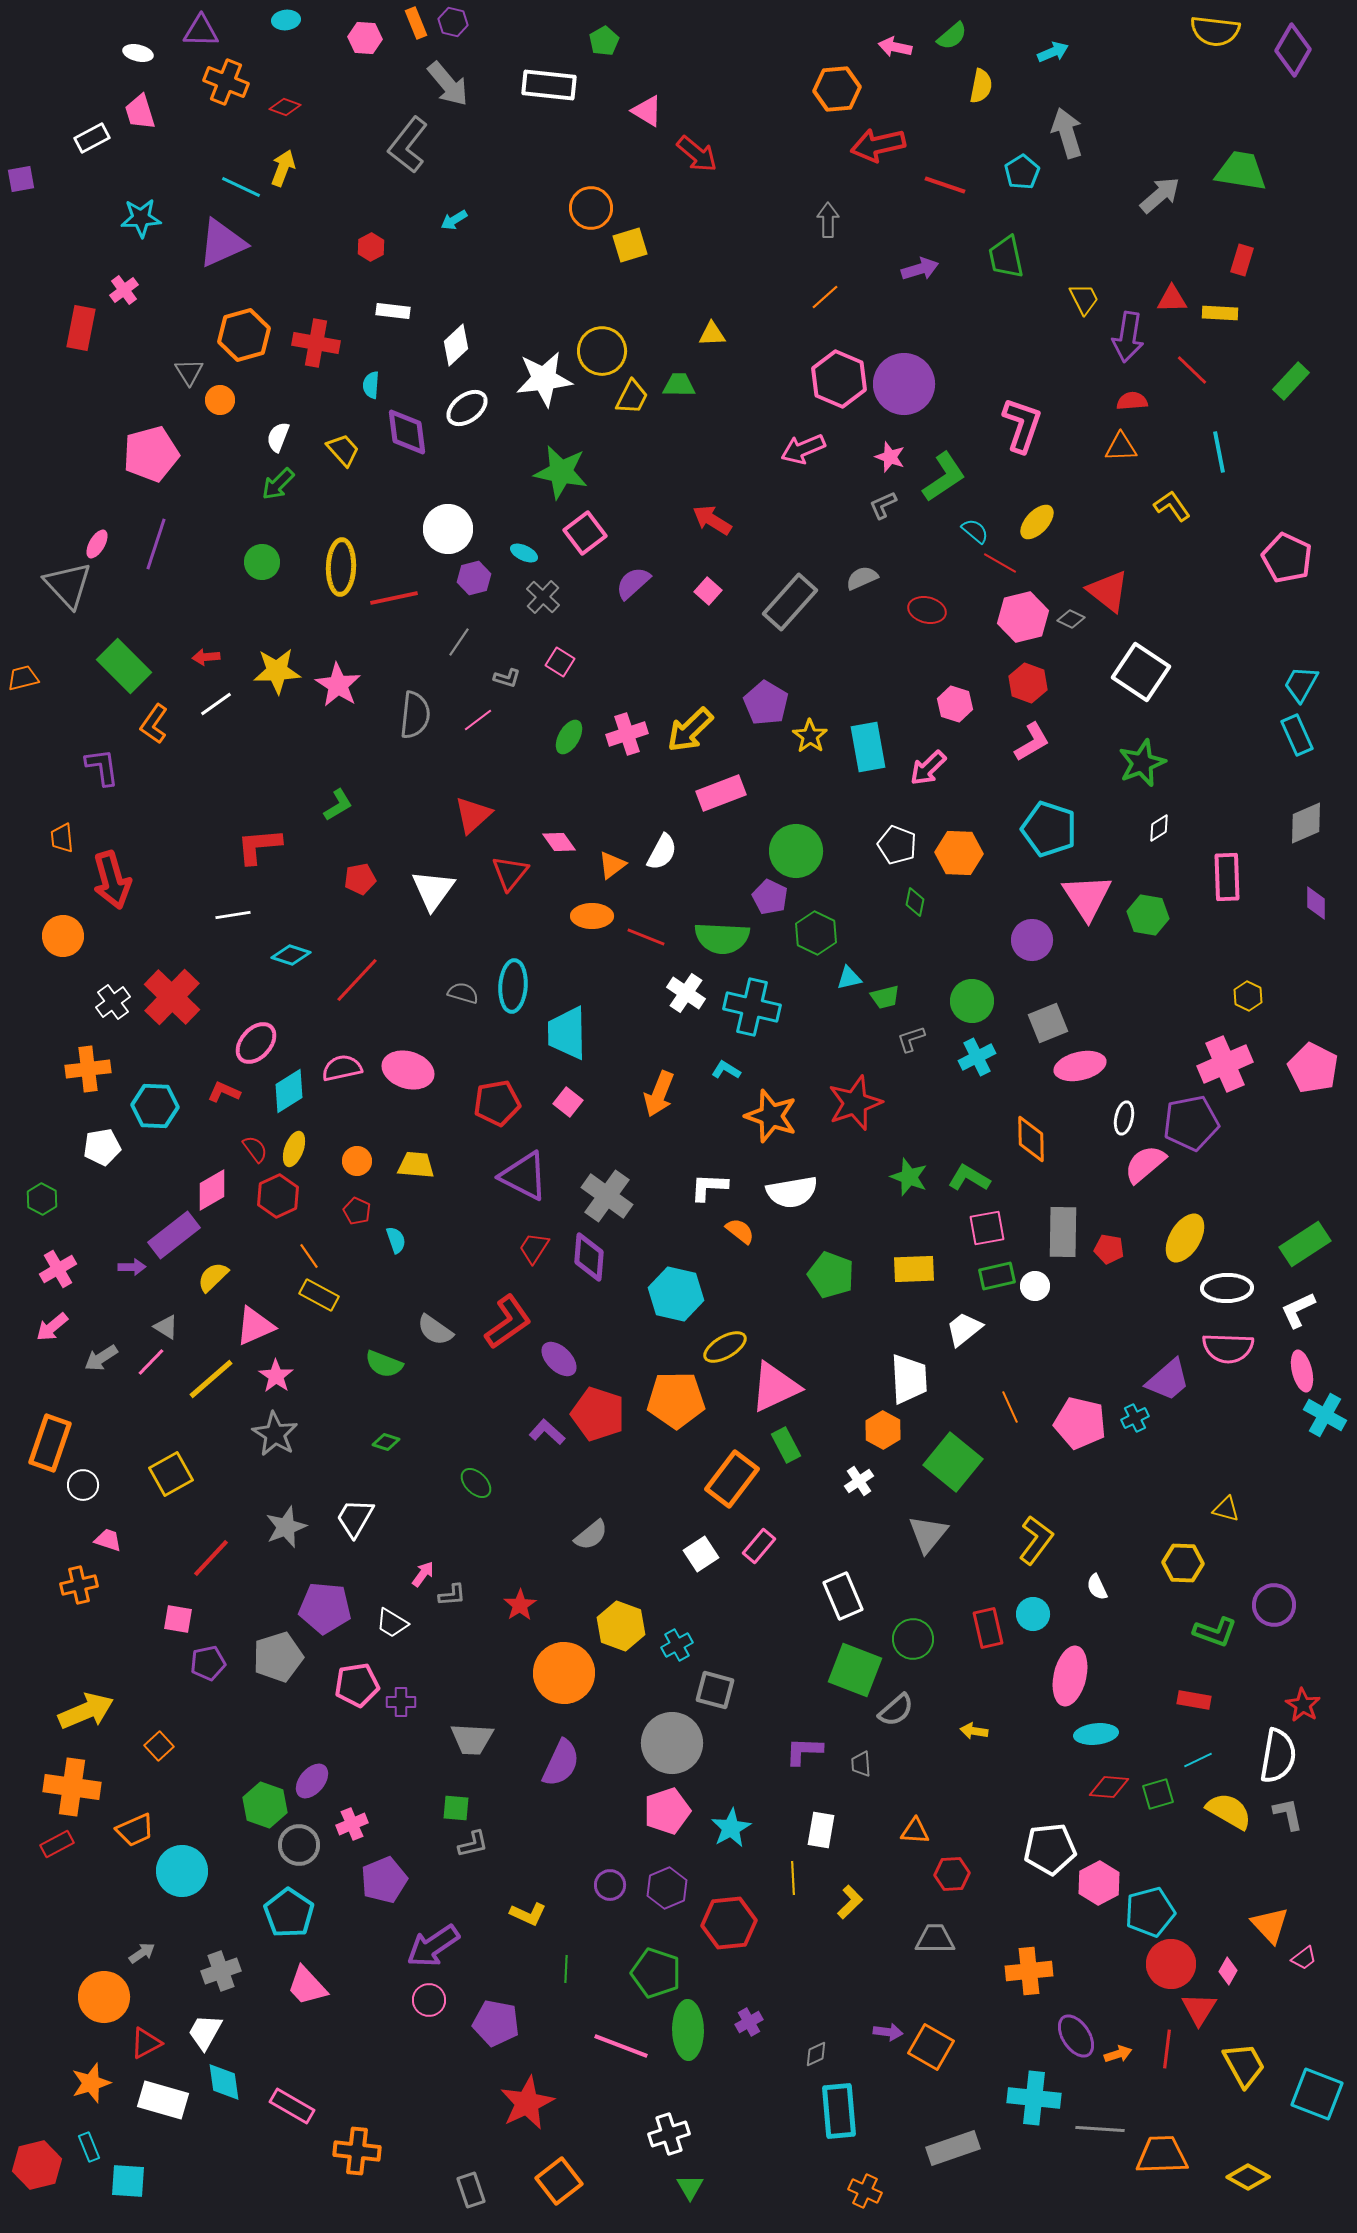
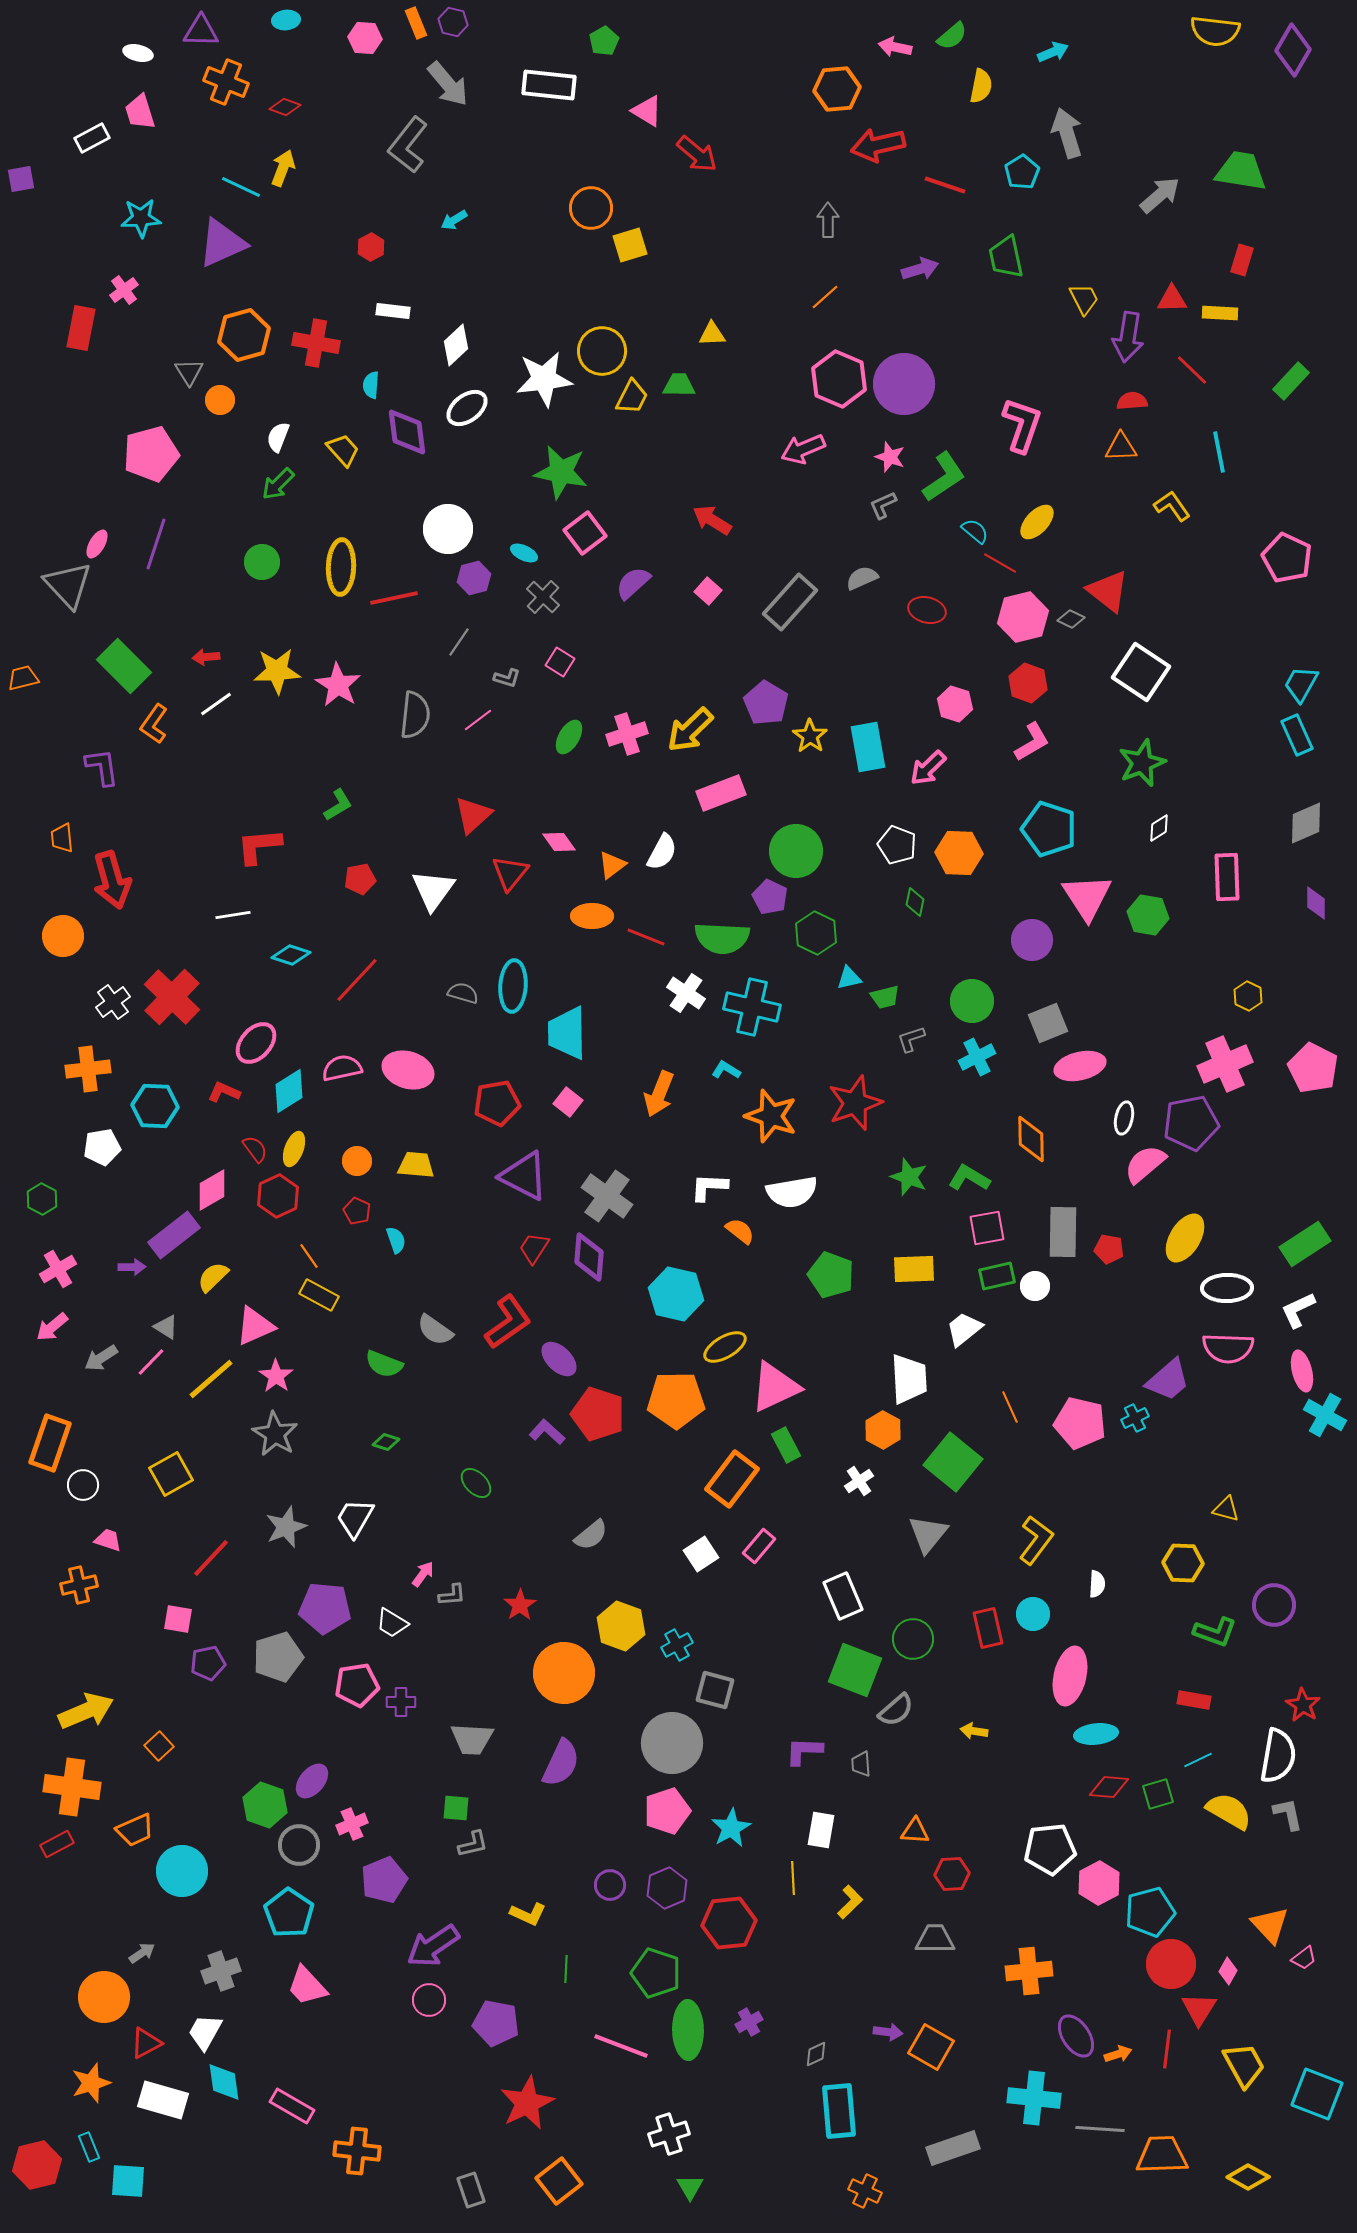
white semicircle at (1097, 1587): moved 3 px up; rotated 152 degrees counterclockwise
